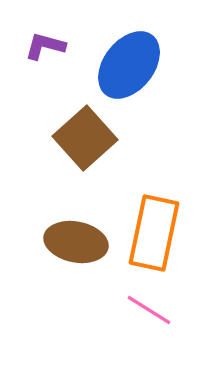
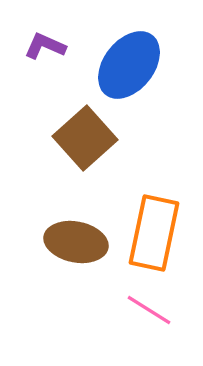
purple L-shape: rotated 9 degrees clockwise
